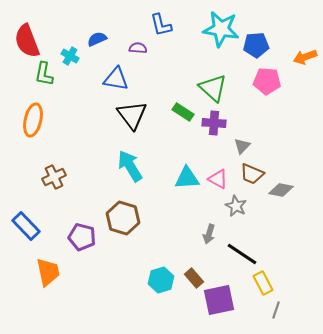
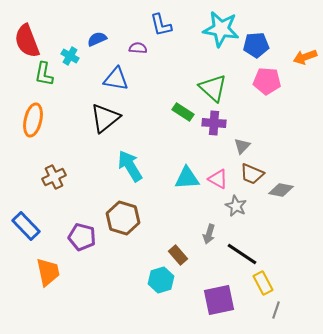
black triangle: moved 27 px left, 3 px down; rotated 28 degrees clockwise
brown rectangle: moved 16 px left, 23 px up
